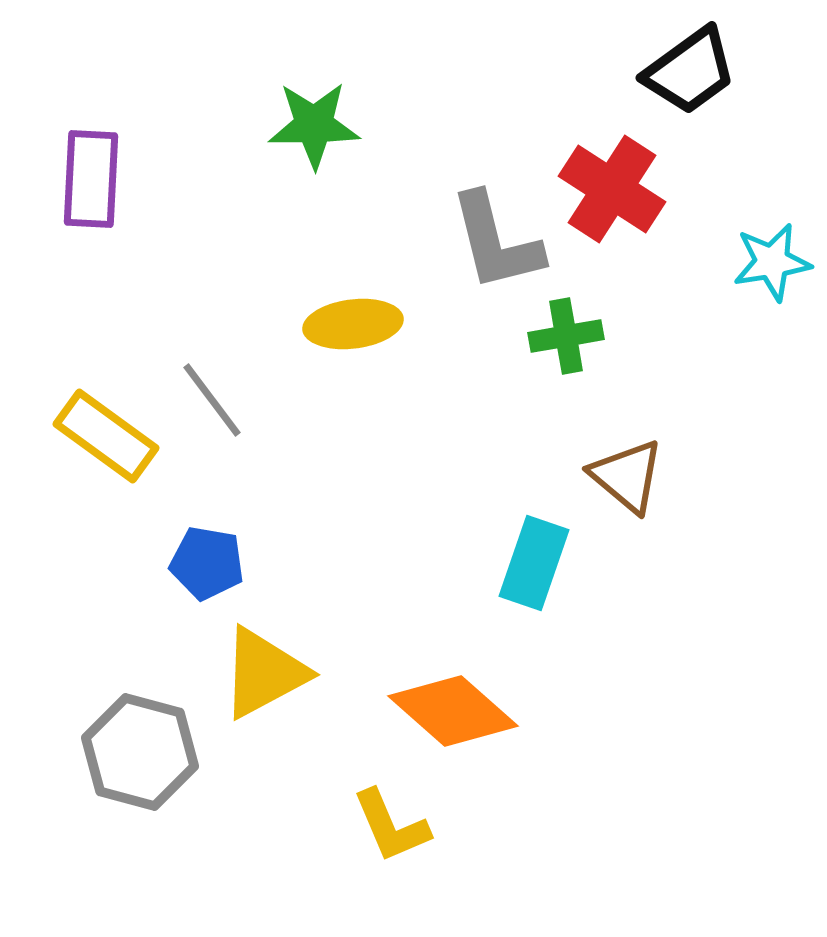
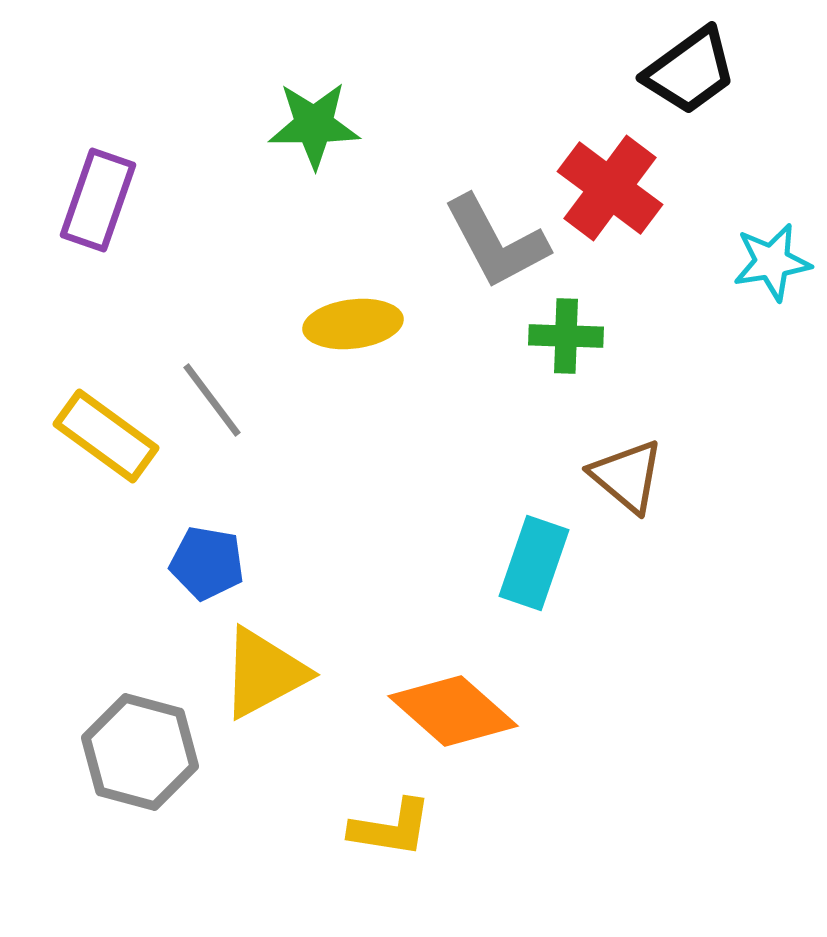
purple rectangle: moved 7 px right, 21 px down; rotated 16 degrees clockwise
red cross: moved 2 px left, 1 px up; rotated 4 degrees clockwise
gray L-shape: rotated 14 degrees counterclockwise
green cross: rotated 12 degrees clockwise
yellow L-shape: moved 2 px down; rotated 58 degrees counterclockwise
